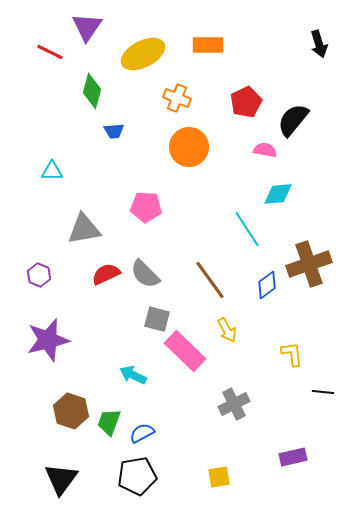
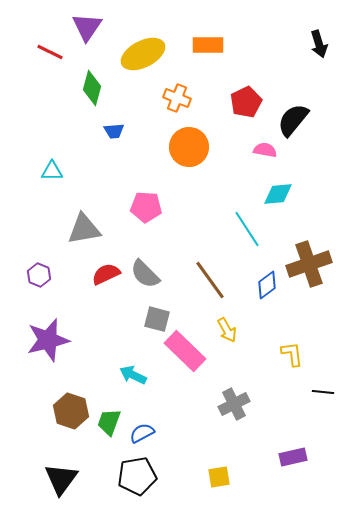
green diamond: moved 3 px up
